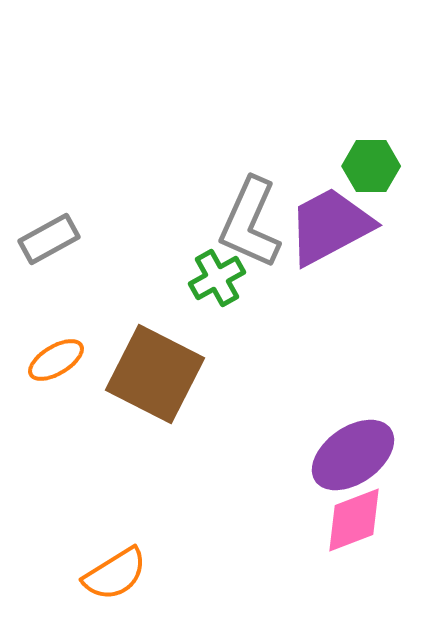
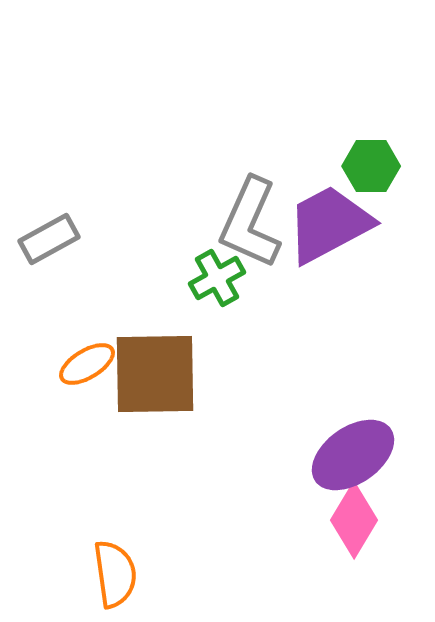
purple trapezoid: moved 1 px left, 2 px up
orange ellipse: moved 31 px right, 4 px down
brown square: rotated 28 degrees counterclockwise
pink diamond: rotated 38 degrees counterclockwise
orange semicircle: rotated 66 degrees counterclockwise
